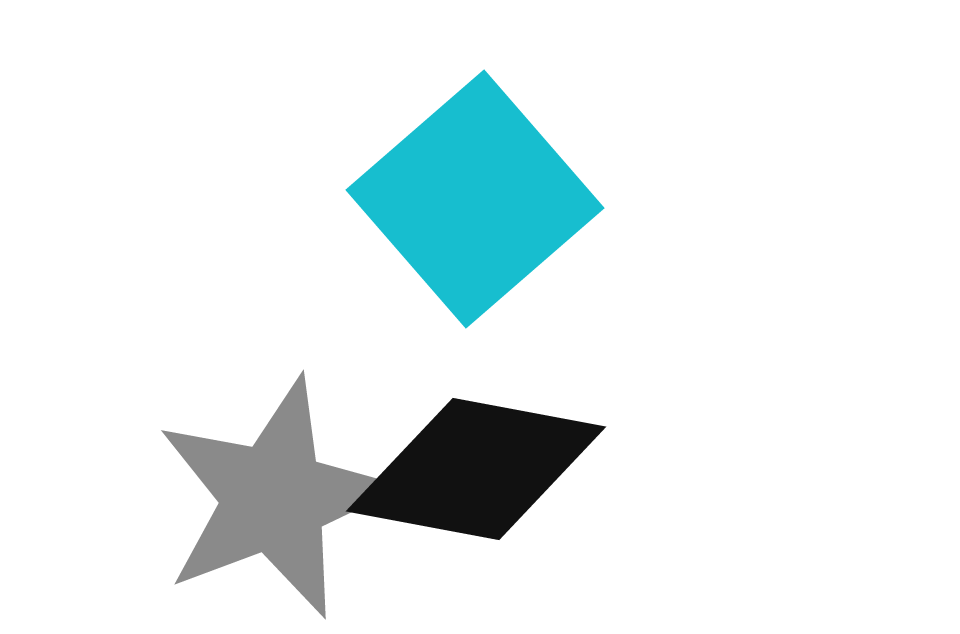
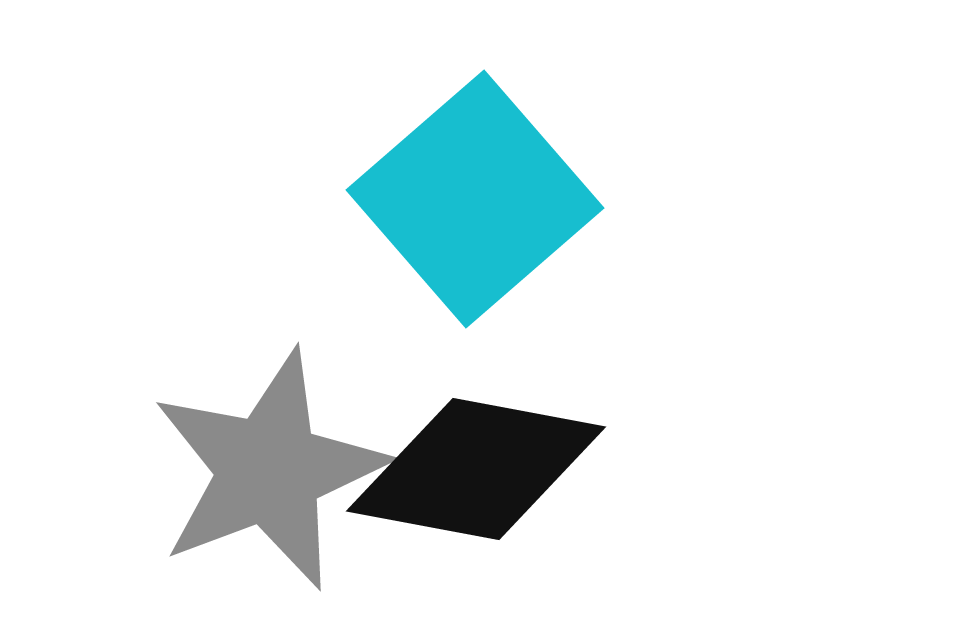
gray star: moved 5 px left, 28 px up
